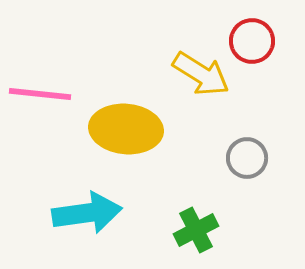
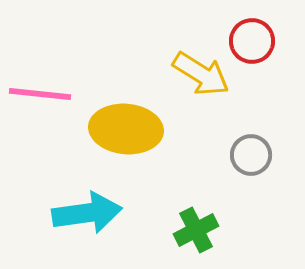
gray circle: moved 4 px right, 3 px up
